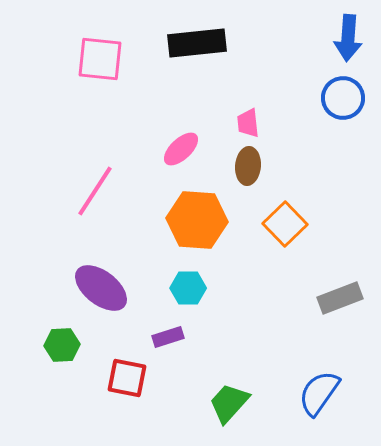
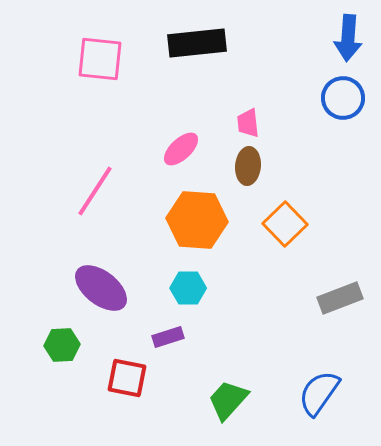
green trapezoid: moved 1 px left, 3 px up
